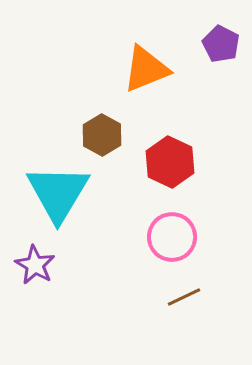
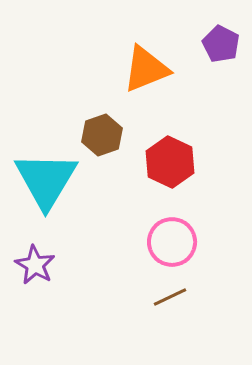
brown hexagon: rotated 12 degrees clockwise
cyan triangle: moved 12 px left, 13 px up
pink circle: moved 5 px down
brown line: moved 14 px left
